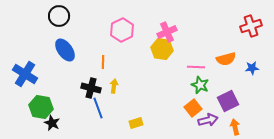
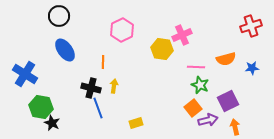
pink cross: moved 15 px right, 3 px down
